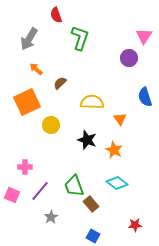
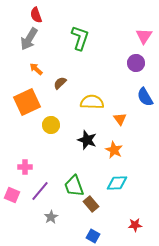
red semicircle: moved 20 px left
purple circle: moved 7 px right, 5 px down
blue semicircle: rotated 12 degrees counterclockwise
cyan diamond: rotated 40 degrees counterclockwise
